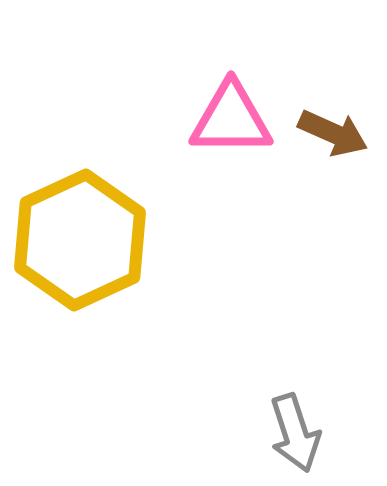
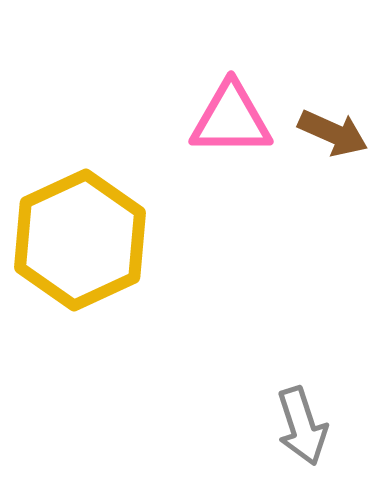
gray arrow: moved 7 px right, 7 px up
